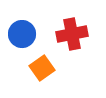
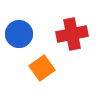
blue circle: moved 3 px left
